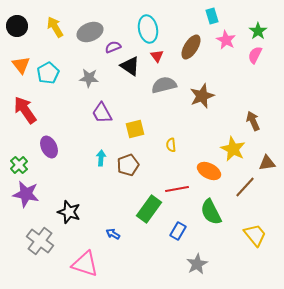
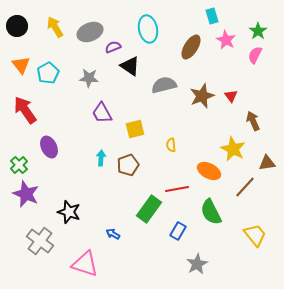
red triangle at (157, 56): moved 74 px right, 40 px down
purple star at (26, 194): rotated 12 degrees clockwise
